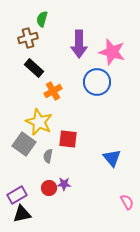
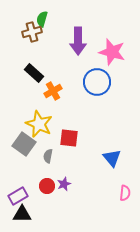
brown cross: moved 4 px right, 6 px up
purple arrow: moved 1 px left, 3 px up
black rectangle: moved 5 px down
yellow star: moved 2 px down
red square: moved 1 px right, 1 px up
purple star: rotated 24 degrees counterclockwise
red circle: moved 2 px left, 2 px up
purple rectangle: moved 1 px right, 1 px down
pink semicircle: moved 2 px left, 9 px up; rotated 35 degrees clockwise
black triangle: rotated 12 degrees clockwise
